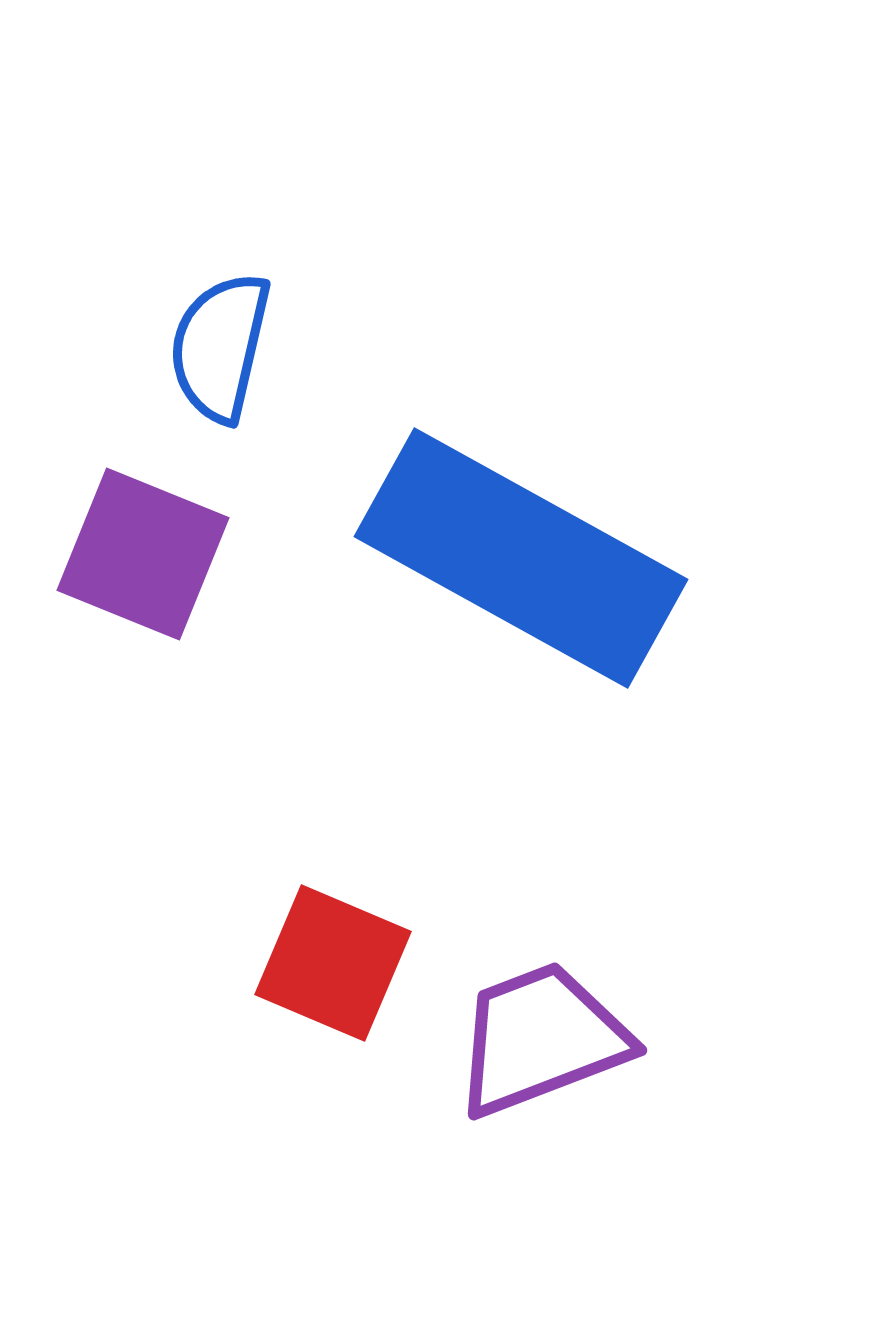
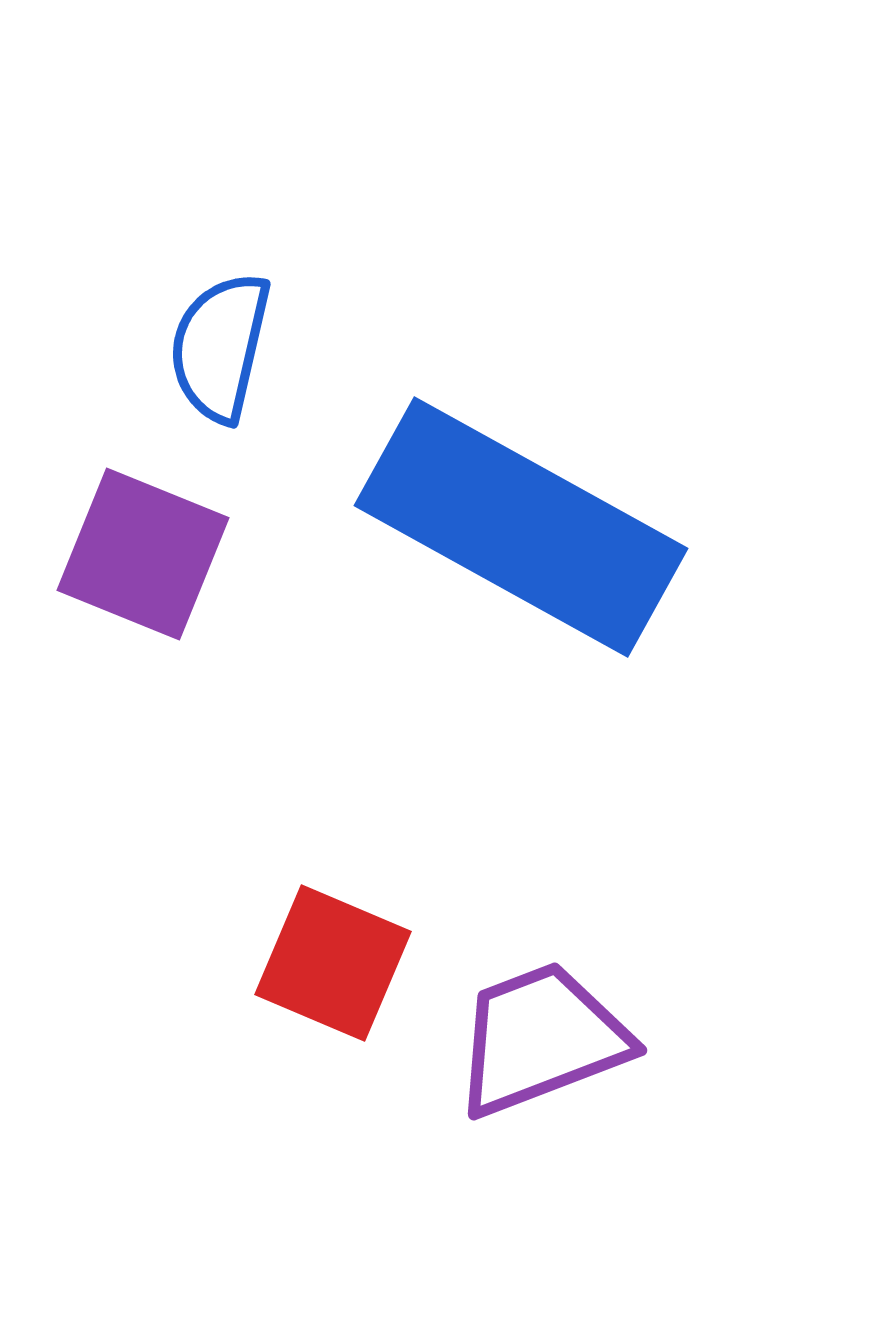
blue rectangle: moved 31 px up
